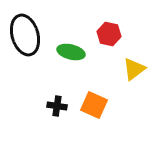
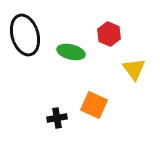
red hexagon: rotated 10 degrees clockwise
yellow triangle: rotated 30 degrees counterclockwise
black cross: moved 12 px down; rotated 18 degrees counterclockwise
